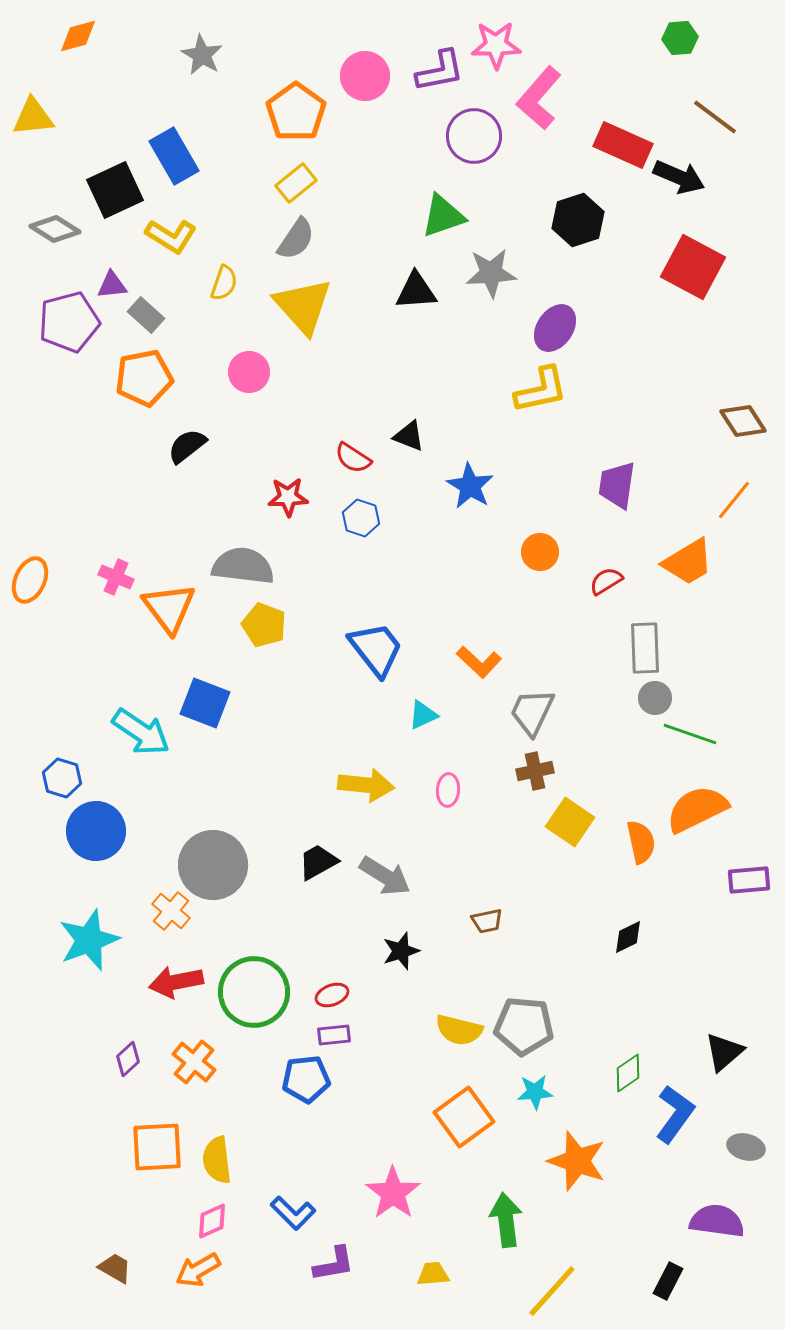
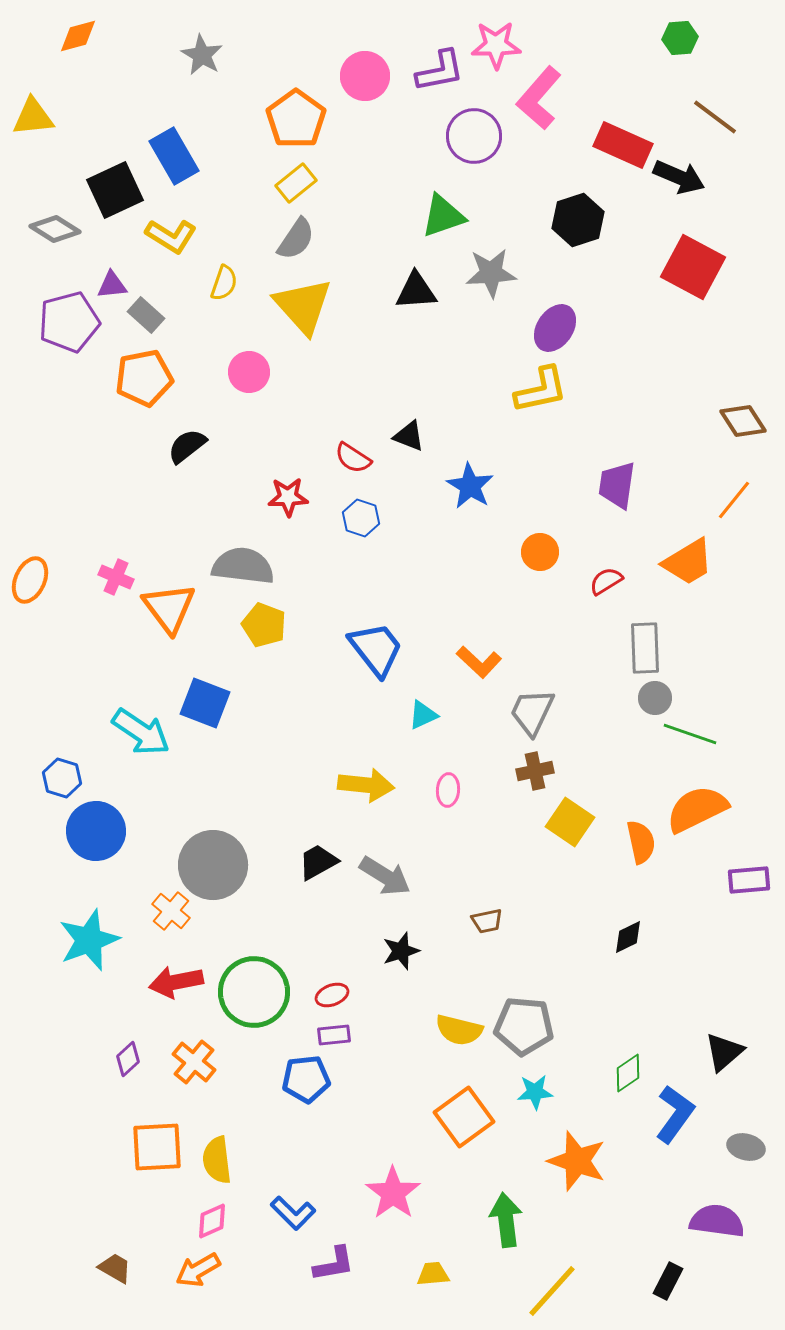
orange pentagon at (296, 112): moved 7 px down
